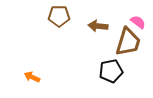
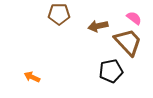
brown pentagon: moved 2 px up
pink semicircle: moved 4 px left, 4 px up
brown arrow: rotated 18 degrees counterclockwise
brown trapezoid: rotated 60 degrees counterclockwise
